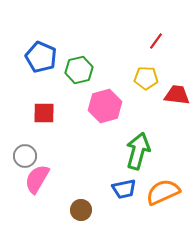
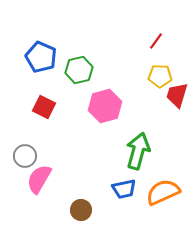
yellow pentagon: moved 14 px right, 2 px up
red trapezoid: rotated 80 degrees counterclockwise
red square: moved 6 px up; rotated 25 degrees clockwise
pink semicircle: moved 2 px right
